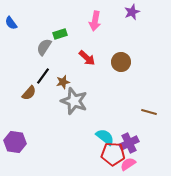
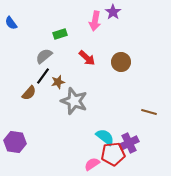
purple star: moved 19 px left; rotated 14 degrees counterclockwise
gray semicircle: moved 9 px down; rotated 18 degrees clockwise
brown star: moved 5 px left
red pentagon: rotated 10 degrees counterclockwise
pink semicircle: moved 36 px left
